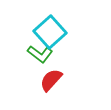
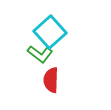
red semicircle: rotated 40 degrees counterclockwise
